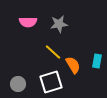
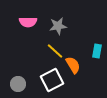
gray star: moved 1 px left, 2 px down
yellow line: moved 2 px right, 1 px up
cyan rectangle: moved 10 px up
white square: moved 1 px right, 2 px up; rotated 10 degrees counterclockwise
